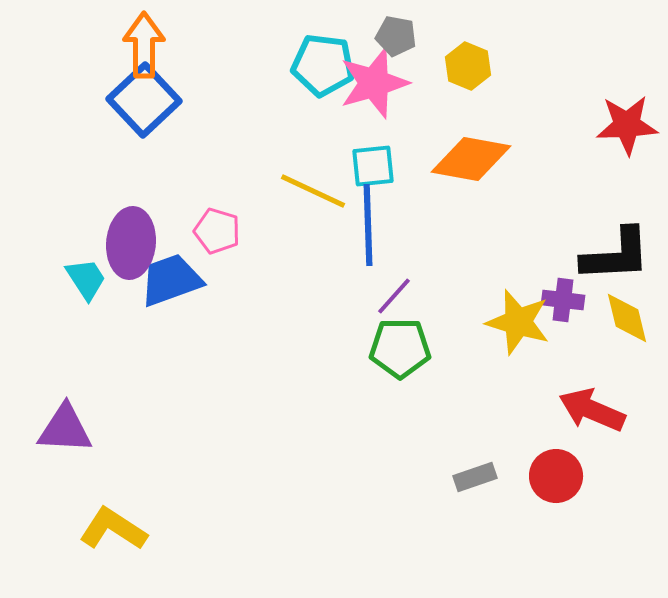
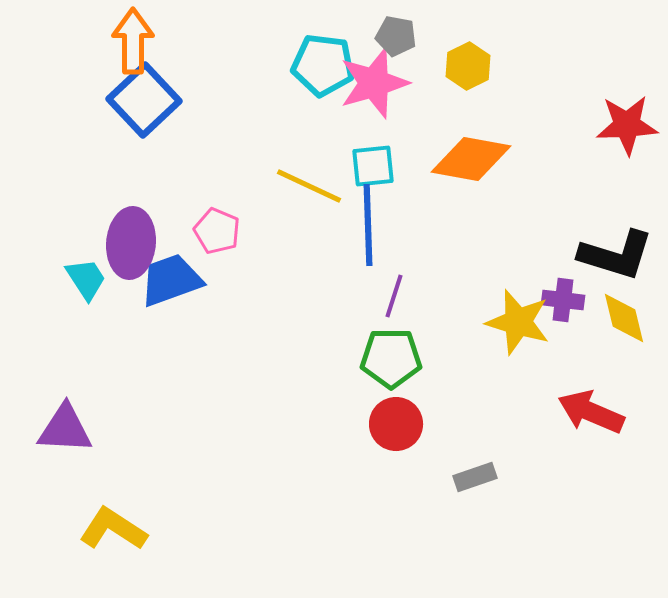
orange arrow: moved 11 px left, 4 px up
yellow hexagon: rotated 12 degrees clockwise
yellow line: moved 4 px left, 5 px up
pink pentagon: rotated 6 degrees clockwise
black L-shape: rotated 20 degrees clockwise
purple line: rotated 24 degrees counterclockwise
yellow diamond: moved 3 px left
green pentagon: moved 9 px left, 10 px down
red arrow: moved 1 px left, 2 px down
red circle: moved 160 px left, 52 px up
